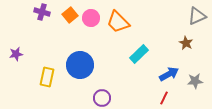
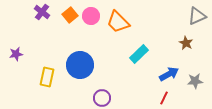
purple cross: rotated 21 degrees clockwise
pink circle: moved 2 px up
